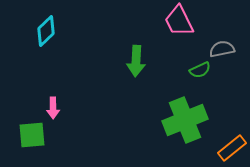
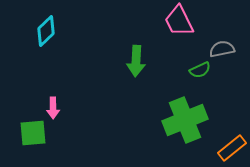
green square: moved 1 px right, 2 px up
